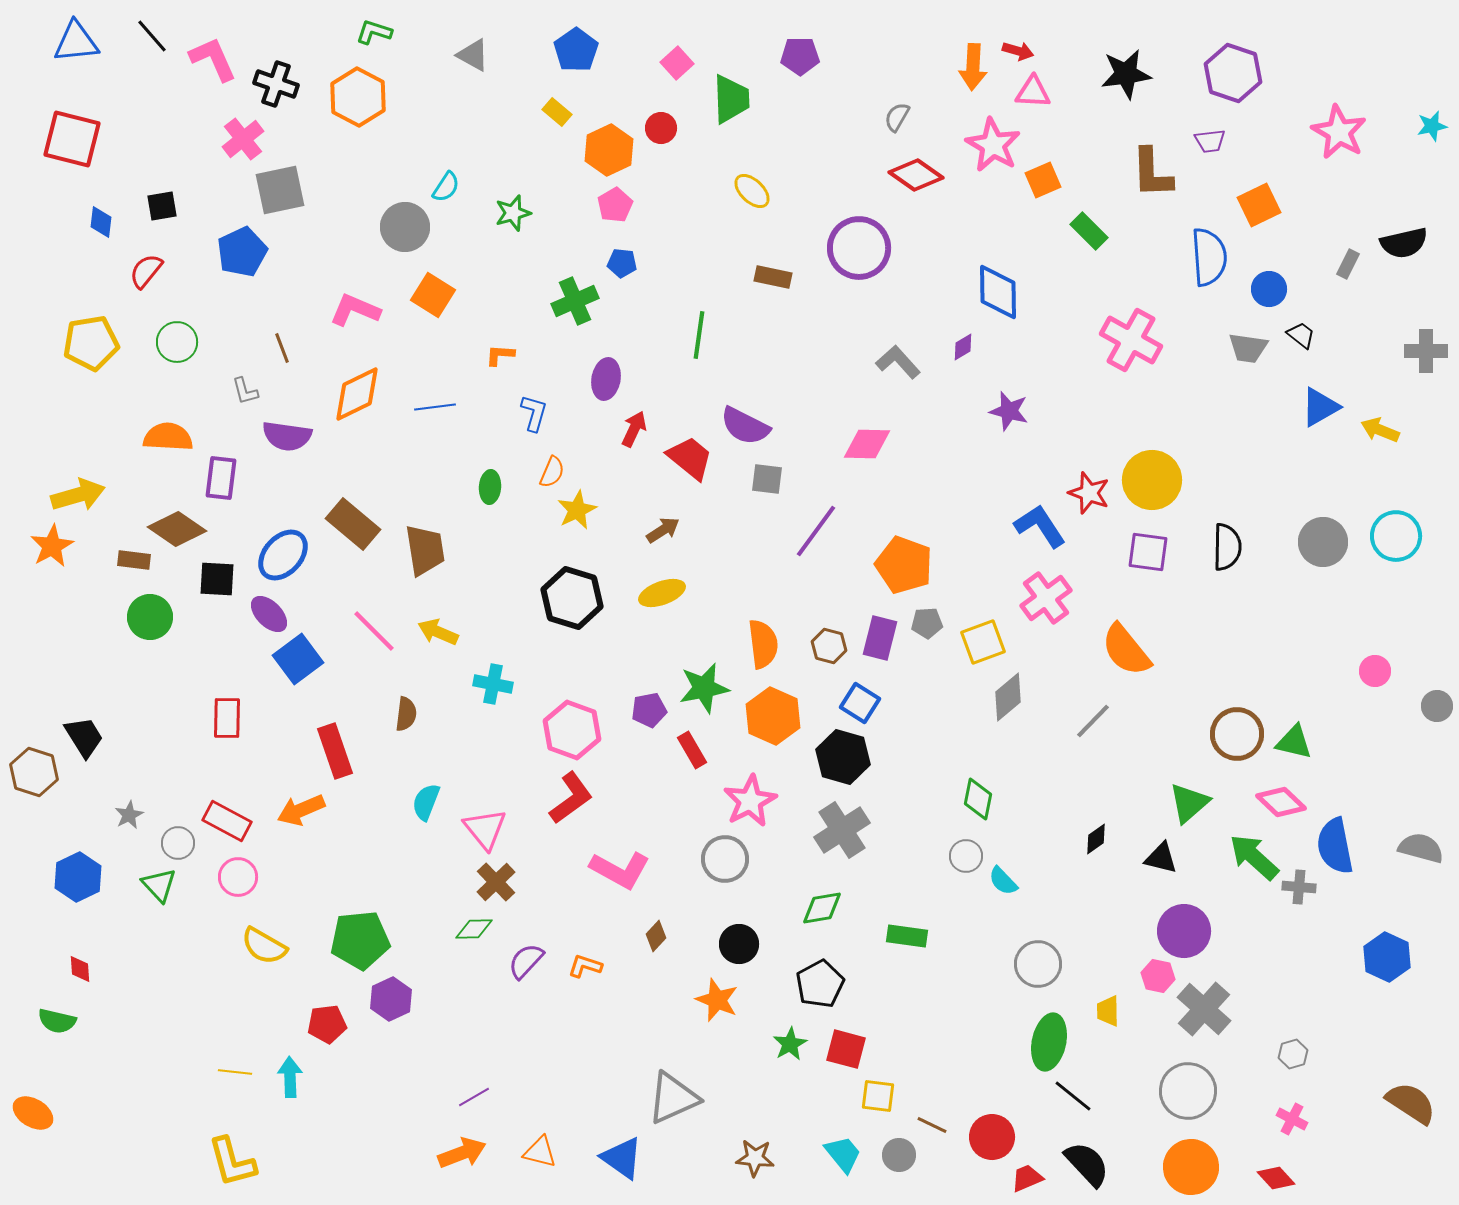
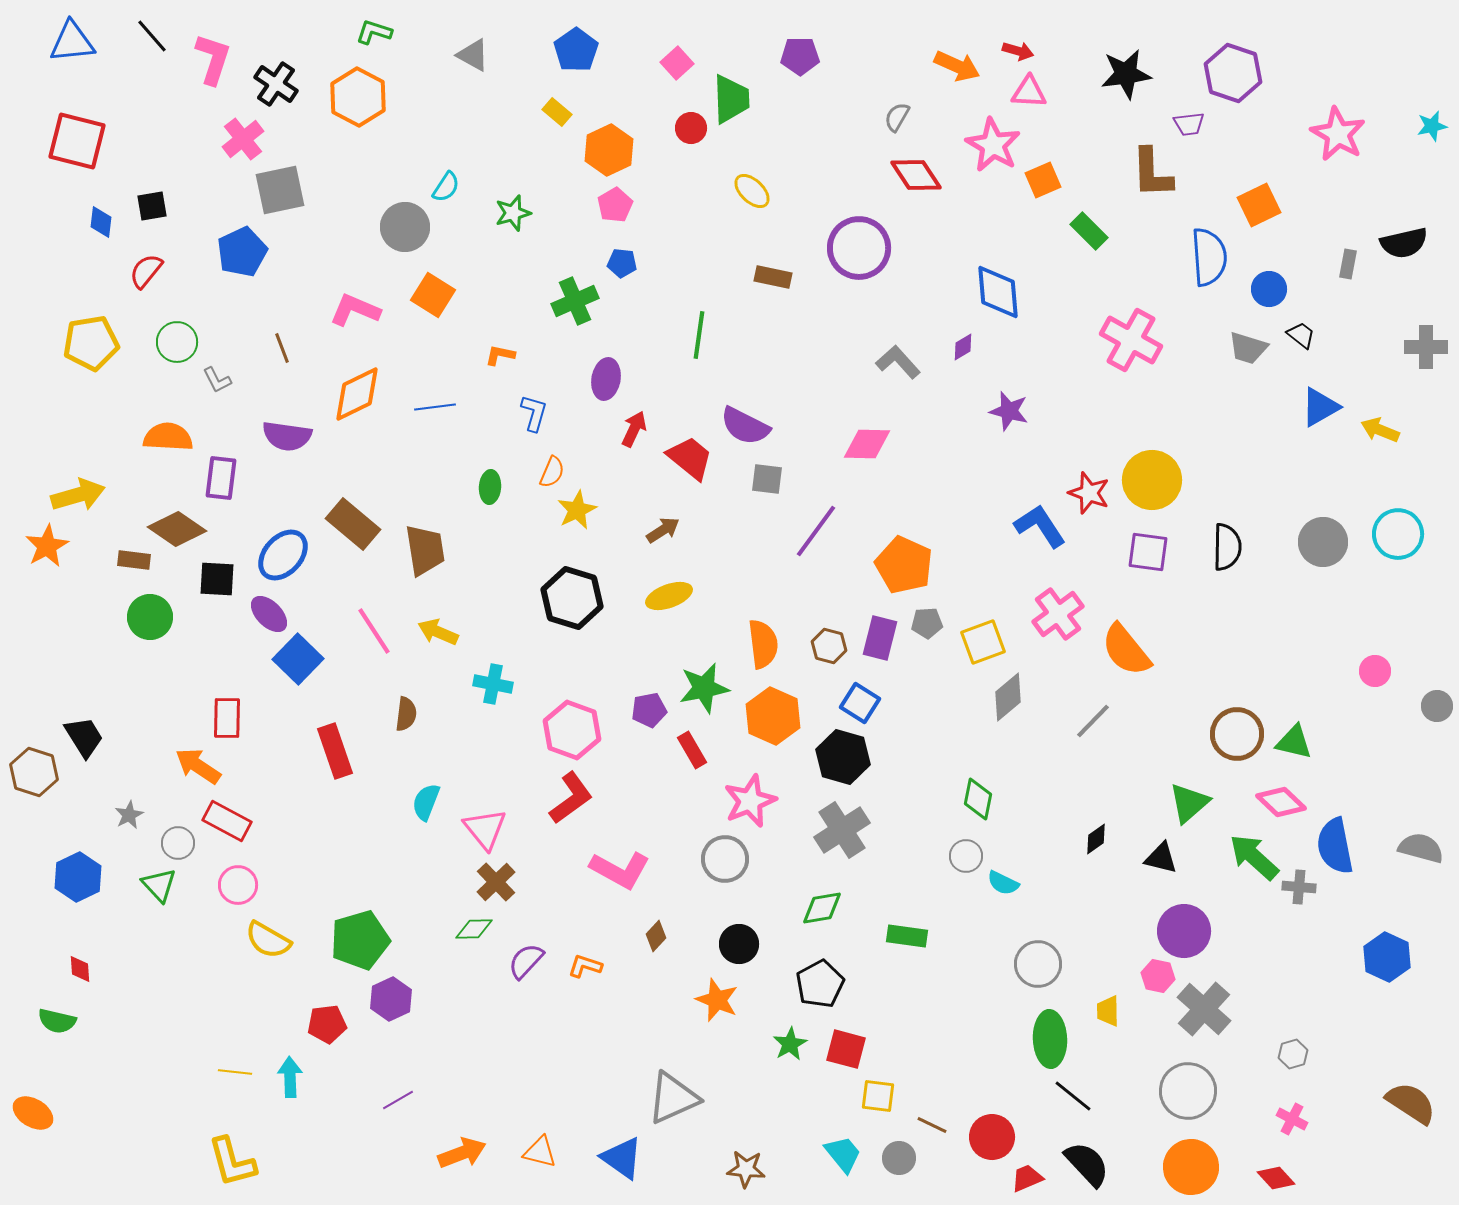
blue triangle at (76, 42): moved 4 px left
pink L-shape at (213, 59): rotated 42 degrees clockwise
orange arrow at (973, 67): moved 16 px left, 1 px up; rotated 69 degrees counterclockwise
black cross at (276, 84): rotated 15 degrees clockwise
pink triangle at (1033, 92): moved 4 px left
red circle at (661, 128): moved 30 px right
pink star at (1339, 132): moved 1 px left, 2 px down
red square at (72, 139): moved 5 px right, 2 px down
purple trapezoid at (1210, 141): moved 21 px left, 17 px up
red diamond at (916, 175): rotated 22 degrees clockwise
black square at (162, 206): moved 10 px left
gray rectangle at (1348, 264): rotated 16 degrees counterclockwise
blue diamond at (998, 292): rotated 4 degrees counterclockwise
gray trapezoid at (1248, 348): rotated 9 degrees clockwise
gray cross at (1426, 351): moved 4 px up
orange L-shape at (500, 355): rotated 8 degrees clockwise
gray L-shape at (245, 391): moved 28 px left, 11 px up; rotated 12 degrees counterclockwise
cyan circle at (1396, 536): moved 2 px right, 2 px up
orange star at (52, 546): moved 5 px left
orange pentagon at (904, 565): rotated 4 degrees clockwise
yellow ellipse at (662, 593): moved 7 px right, 3 px down
pink cross at (1046, 598): moved 12 px right, 16 px down
pink line at (374, 631): rotated 12 degrees clockwise
blue square at (298, 659): rotated 9 degrees counterclockwise
pink star at (750, 801): rotated 6 degrees clockwise
orange arrow at (301, 810): moved 103 px left, 44 px up; rotated 57 degrees clockwise
pink circle at (238, 877): moved 8 px down
cyan semicircle at (1003, 881): moved 2 px down; rotated 20 degrees counterclockwise
green pentagon at (360, 940): rotated 10 degrees counterclockwise
yellow semicircle at (264, 946): moved 4 px right, 6 px up
green ellipse at (1049, 1042): moved 1 px right, 3 px up; rotated 14 degrees counterclockwise
purple line at (474, 1097): moved 76 px left, 3 px down
gray circle at (899, 1155): moved 3 px down
brown star at (755, 1158): moved 9 px left, 11 px down
